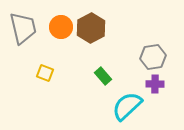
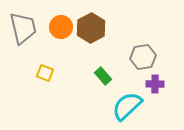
gray hexagon: moved 10 px left
